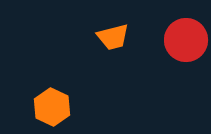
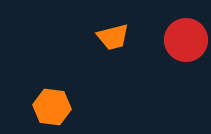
orange hexagon: rotated 18 degrees counterclockwise
